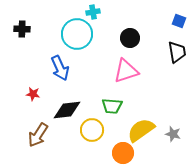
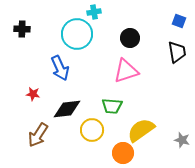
cyan cross: moved 1 px right
black diamond: moved 1 px up
gray star: moved 9 px right, 6 px down
